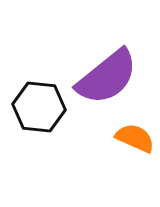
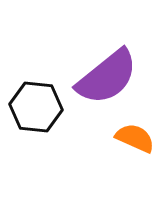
black hexagon: moved 3 px left
